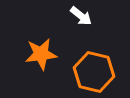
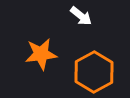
orange hexagon: rotated 18 degrees clockwise
